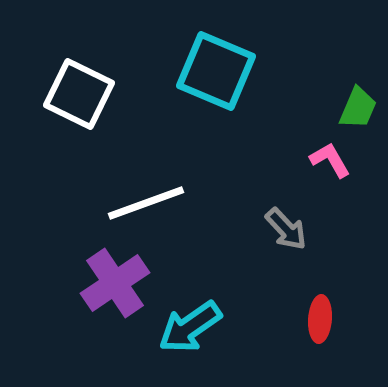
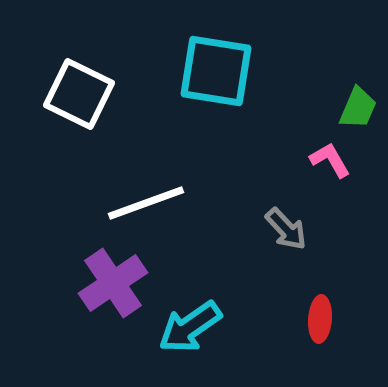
cyan square: rotated 14 degrees counterclockwise
purple cross: moved 2 px left
